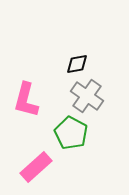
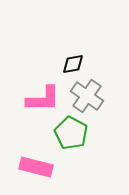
black diamond: moved 4 px left
pink L-shape: moved 17 px right, 1 px up; rotated 105 degrees counterclockwise
pink rectangle: rotated 56 degrees clockwise
